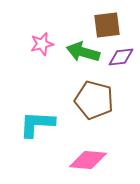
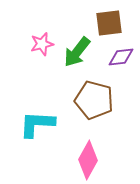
brown square: moved 2 px right, 2 px up
green arrow: moved 6 px left; rotated 68 degrees counterclockwise
pink diamond: rotated 66 degrees counterclockwise
